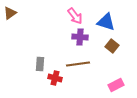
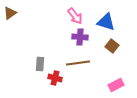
brown line: moved 1 px up
